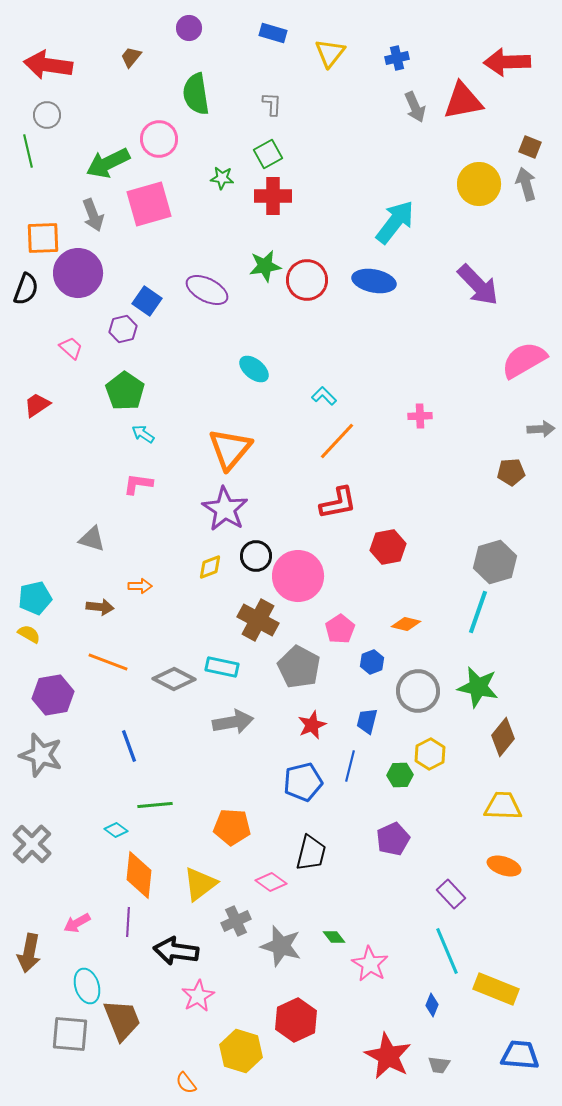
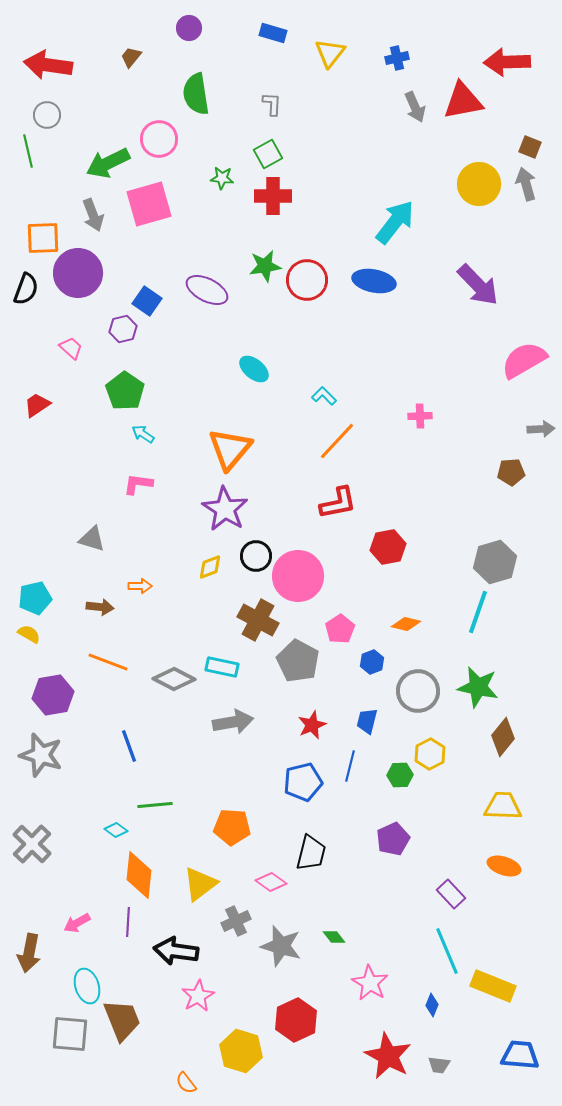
gray pentagon at (299, 667): moved 1 px left, 6 px up
pink star at (370, 964): moved 19 px down
yellow rectangle at (496, 989): moved 3 px left, 3 px up
